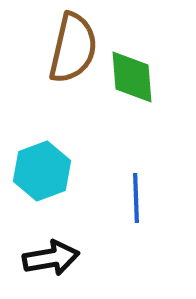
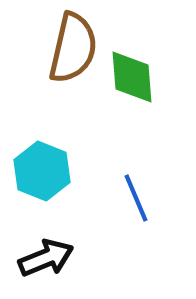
cyan hexagon: rotated 18 degrees counterclockwise
blue line: rotated 21 degrees counterclockwise
black arrow: moved 5 px left; rotated 12 degrees counterclockwise
